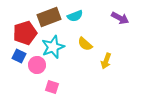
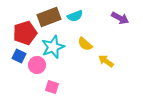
yellow arrow: rotated 105 degrees clockwise
